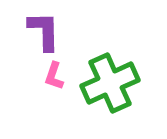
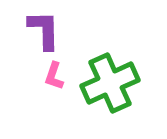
purple L-shape: moved 1 px up
